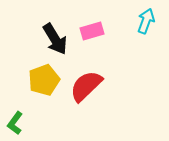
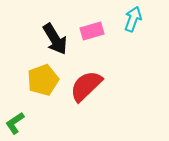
cyan arrow: moved 13 px left, 2 px up
yellow pentagon: moved 1 px left
green L-shape: rotated 20 degrees clockwise
